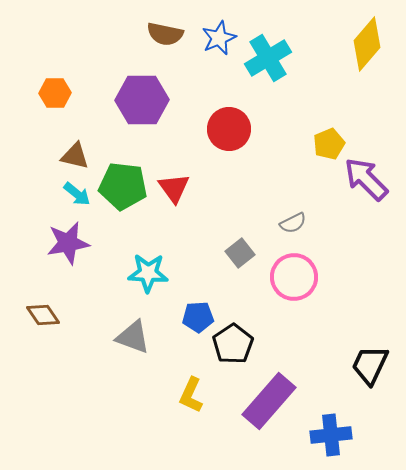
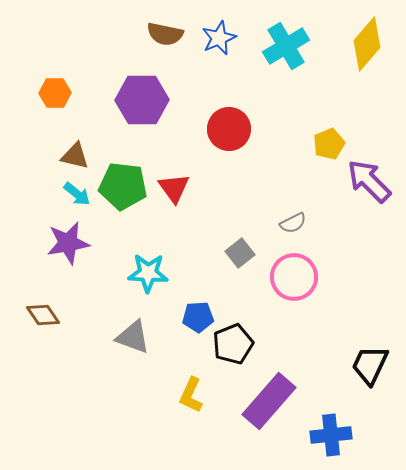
cyan cross: moved 18 px right, 12 px up
purple arrow: moved 3 px right, 2 px down
black pentagon: rotated 12 degrees clockwise
